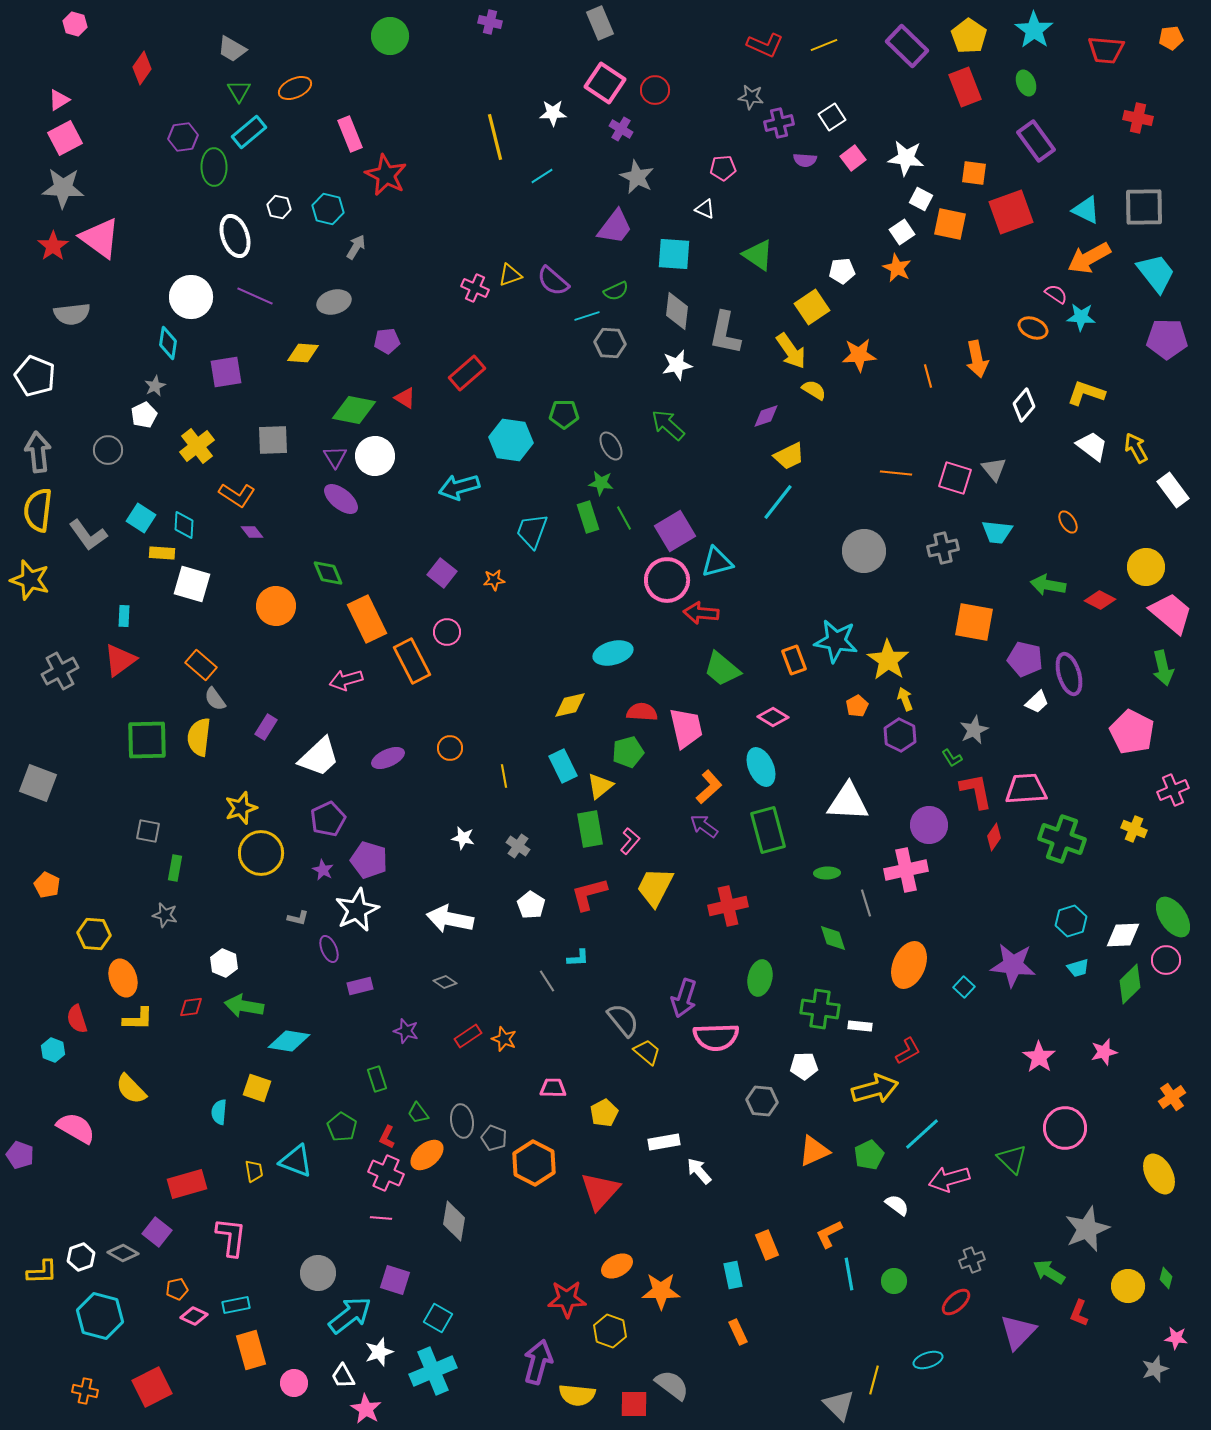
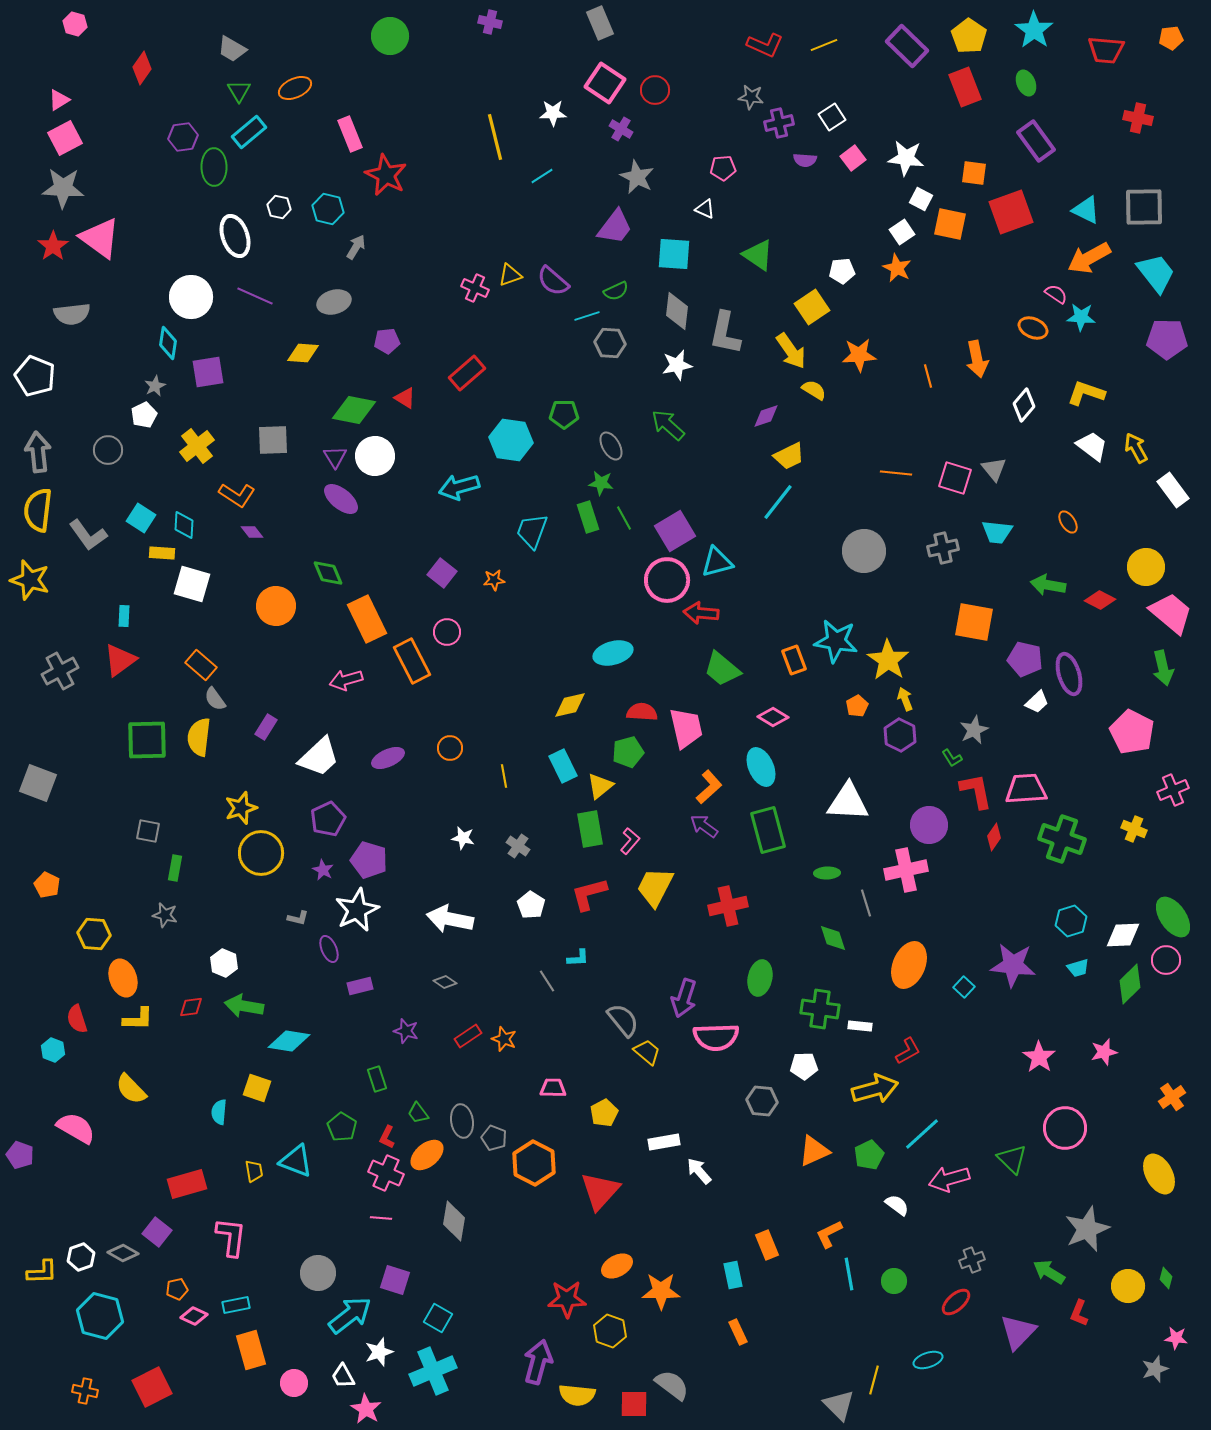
purple square at (226, 372): moved 18 px left
